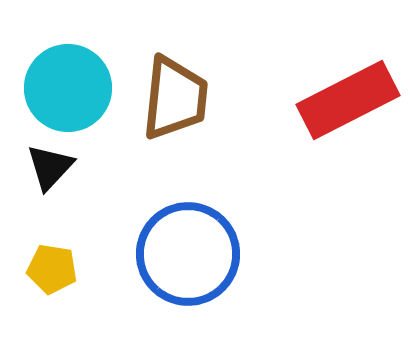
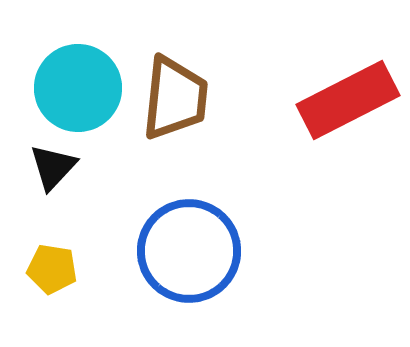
cyan circle: moved 10 px right
black triangle: moved 3 px right
blue circle: moved 1 px right, 3 px up
